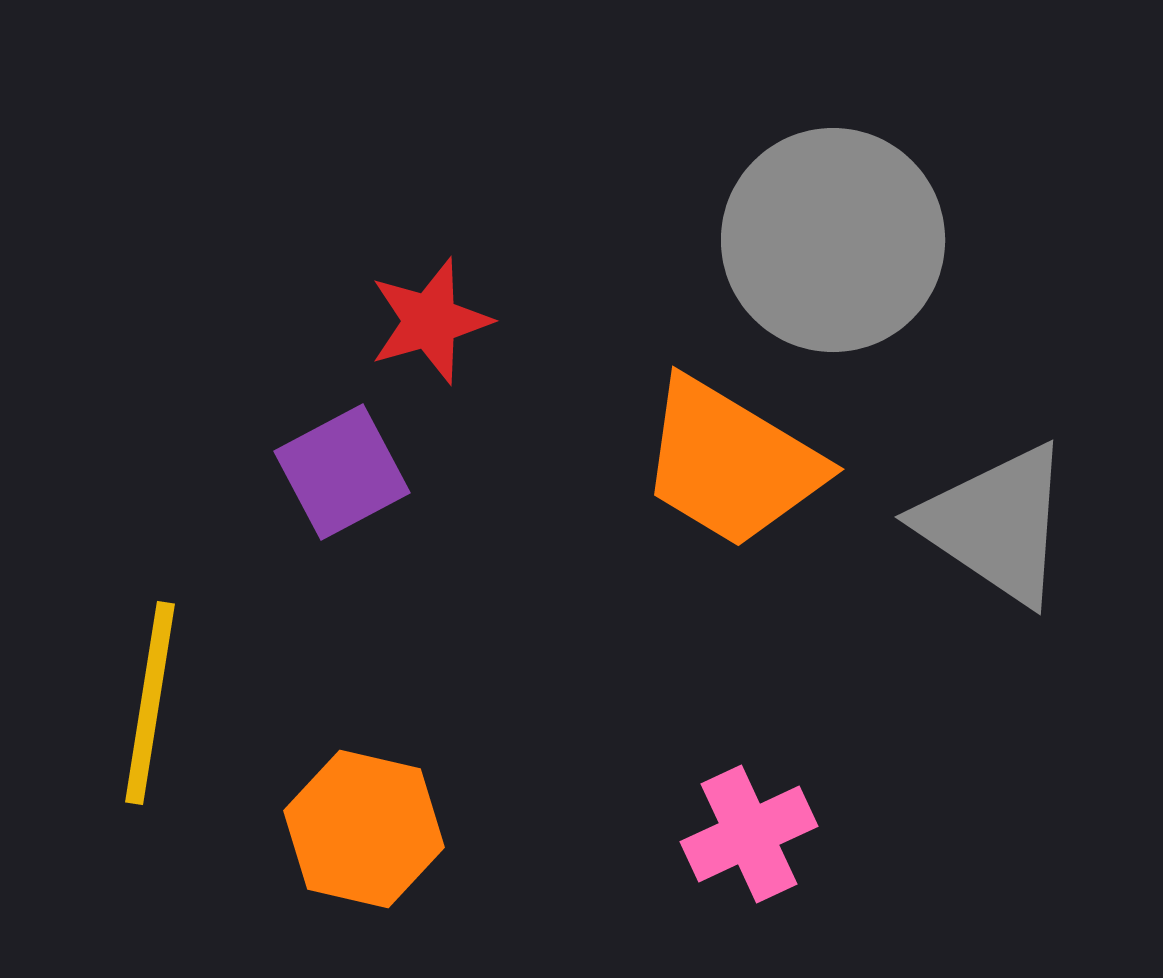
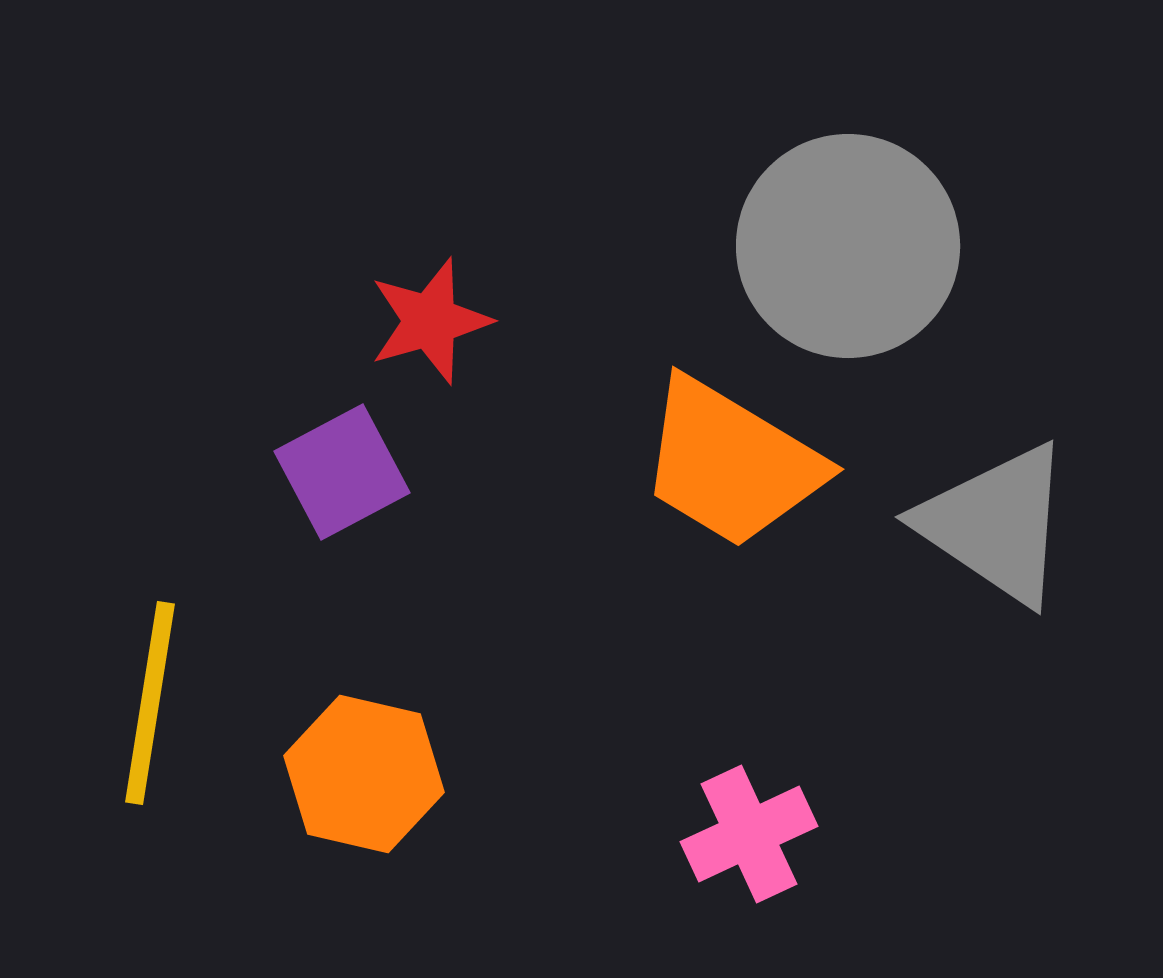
gray circle: moved 15 px right, 6 px down
orange hexagon: moved 55 px up
